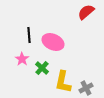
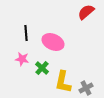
black line: moved 3 px left, 2 px up
pink star: rotated 24 degrees counterclockwise
